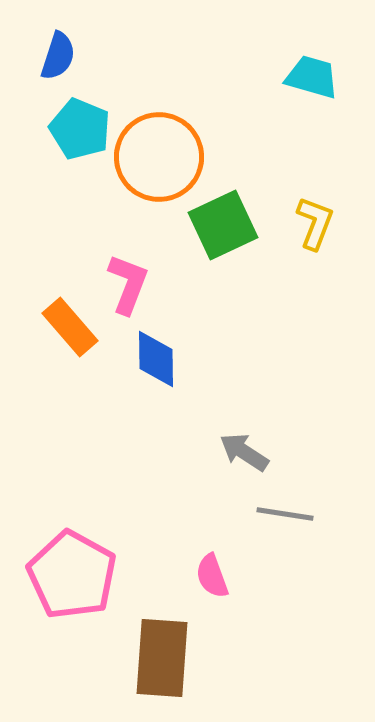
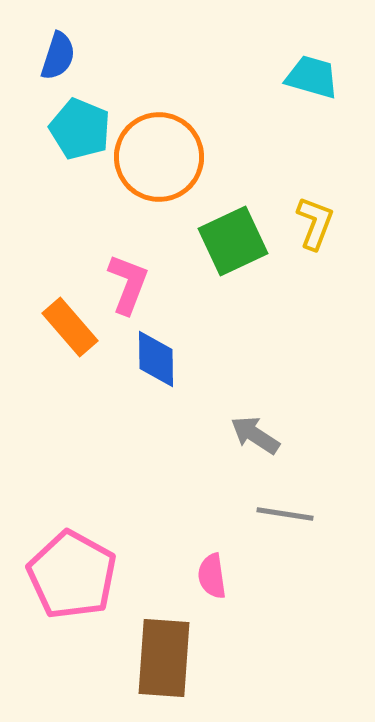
green square: moved 10 px right, 16 px down
gray arrow: moved 11 px right, 17 px up
pink semicircle: rotated 12 degrees clockwise
brown rectangle: moved 2 px right
